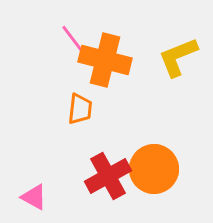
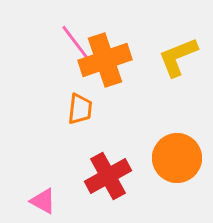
orange cross: rotated 33 degrees counterclockwise
orange circle: moved 23 px right, 11 px up
pink triangle: moved 9 px right, 4 px down
